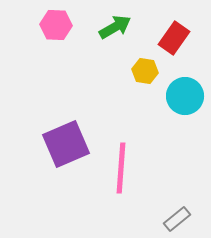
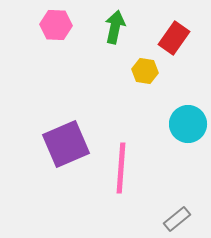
green arrow: rotated 48 degrees counterclockwise
cyan circle: moved 3 px right, 28 px down
